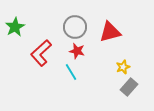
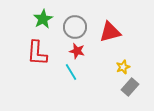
green star: moved 28 px right, 8 px up
red L-shape: moved 4 px left; rotated 44 degrees counterclockwise
gray rectangle: moved 1 px right
